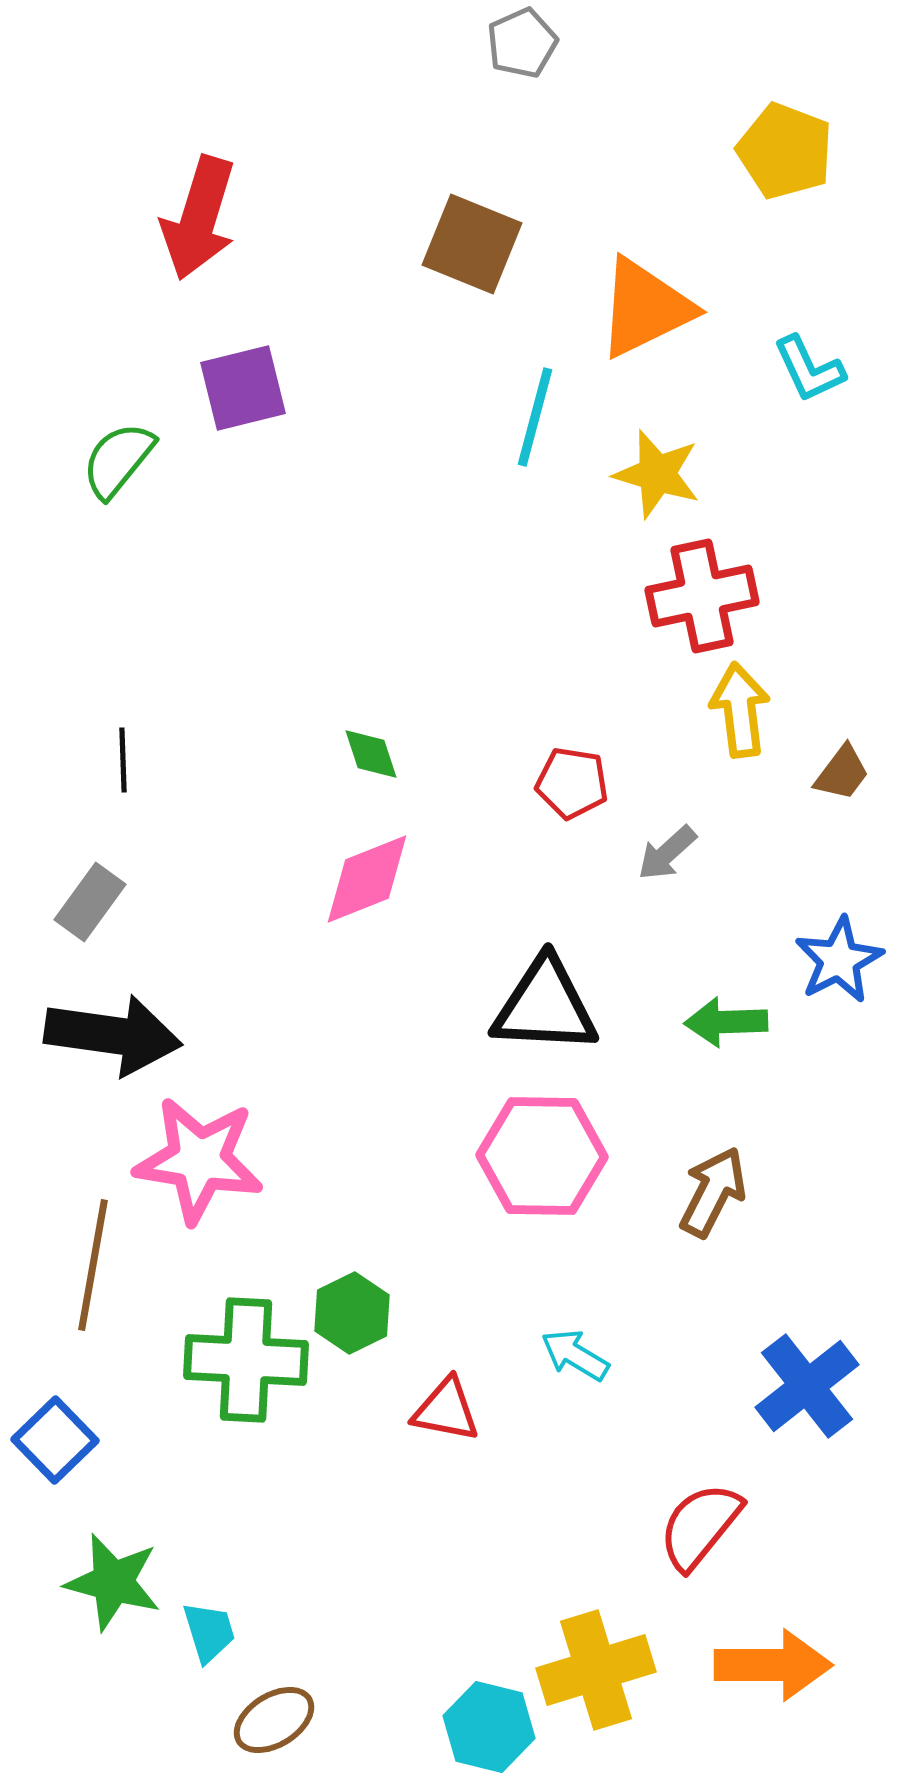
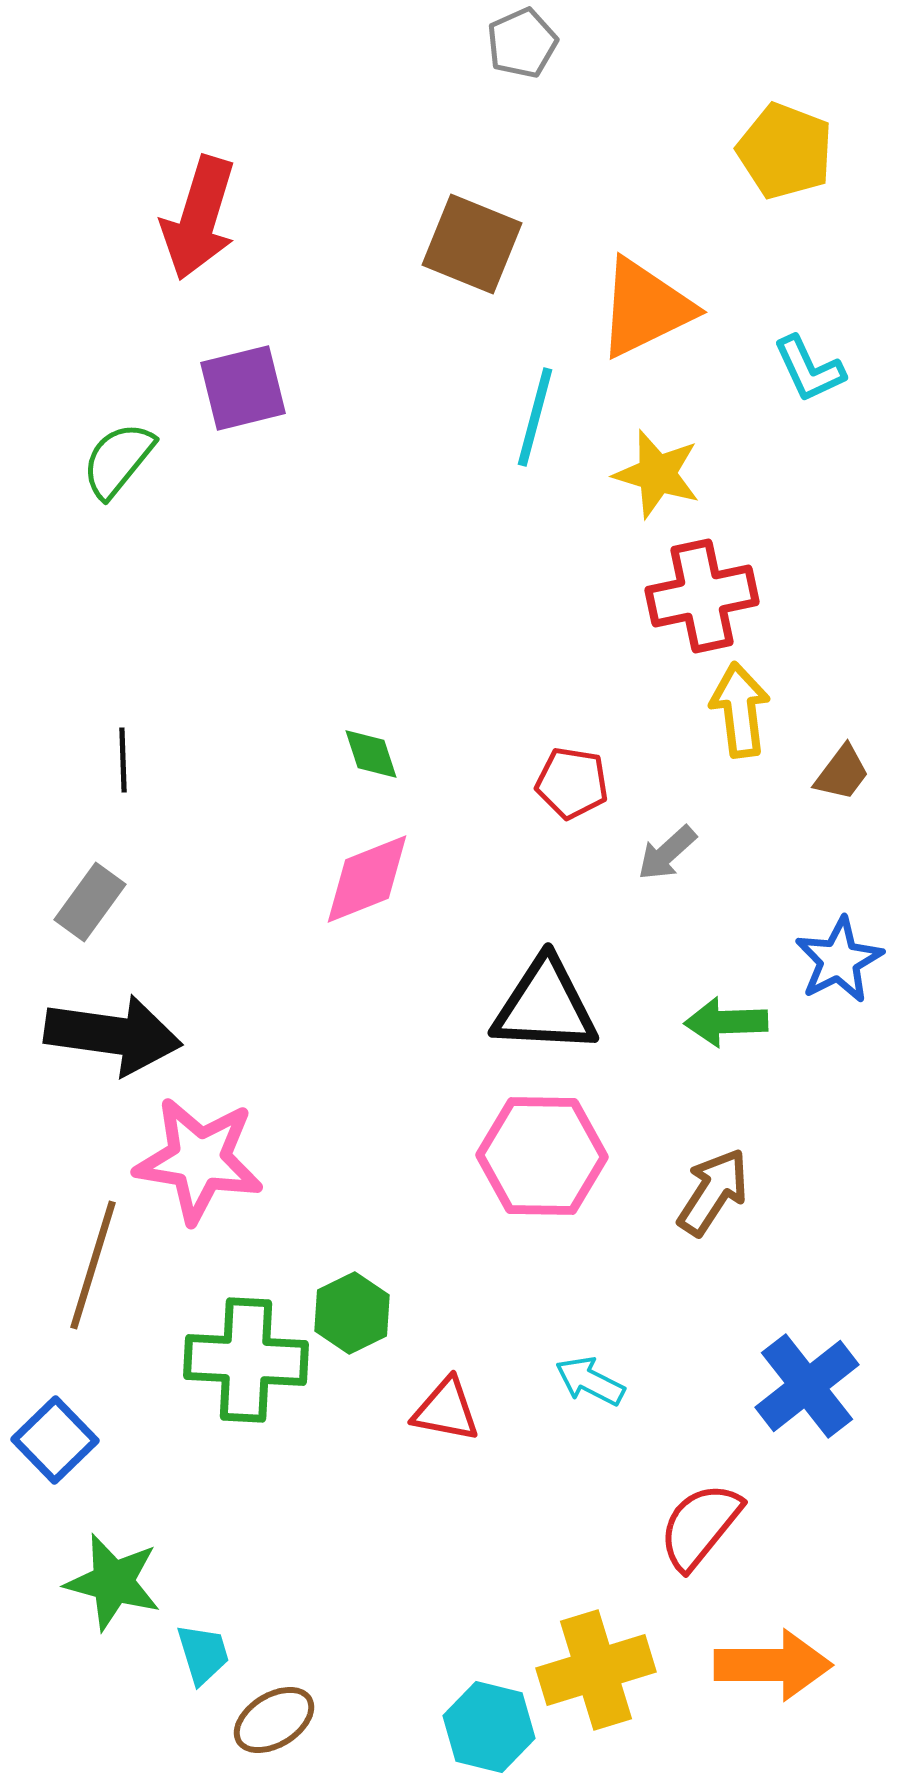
brown arrow: rotated 6 degrees clockwise
brown line: rotated 7 degrees clockwise
cyan arrow: moved 15 px right, 26 px down; rotated 4 degrees counterclockwise
cyan trapezoid: moved 6 px left, 22 px down
